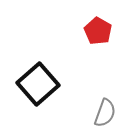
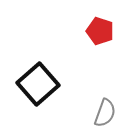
red pentagon: moved 2 px right; rotated 12 degrees counterclockwise
